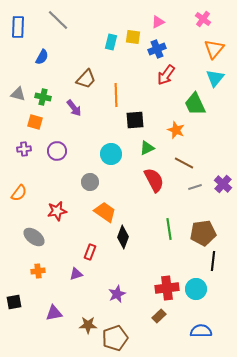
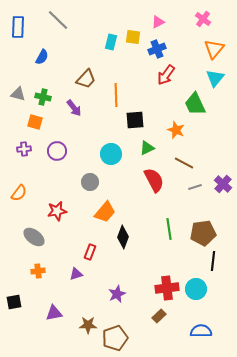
orange trapezoid at (105, 212): rotated 95 degrees clockwise
